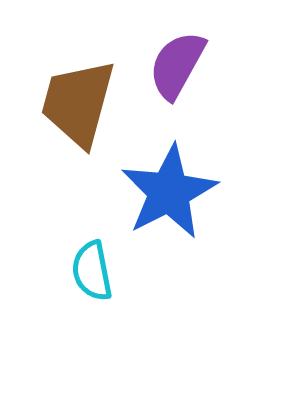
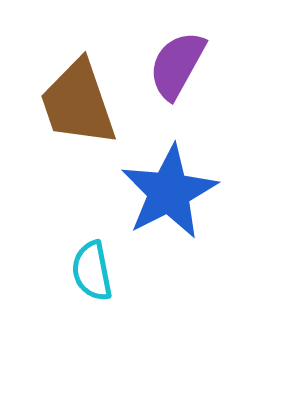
brown trapezoid: rotated 34 degrees counterclockwise
